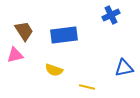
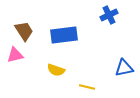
blue cross: moved 2 px left
yellow semicircle: moved 2 px right
